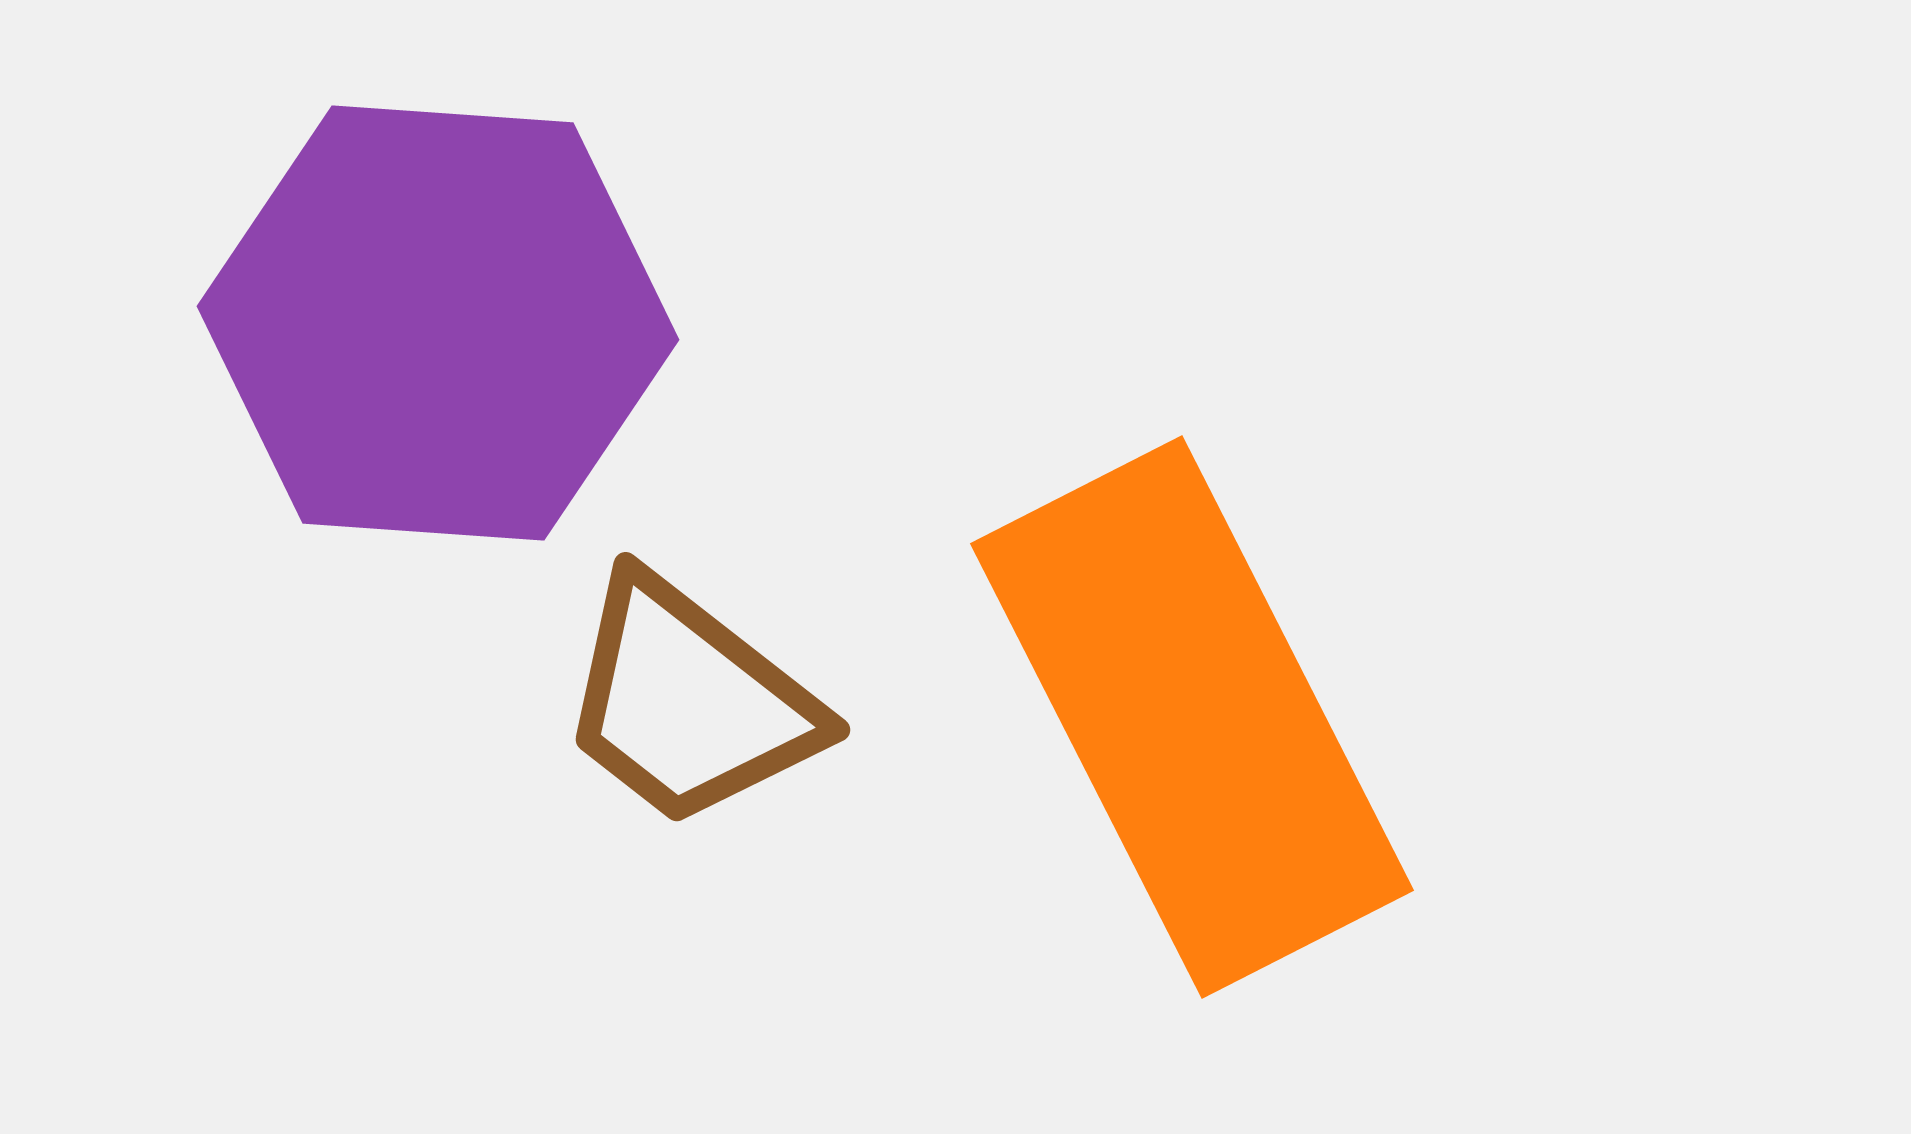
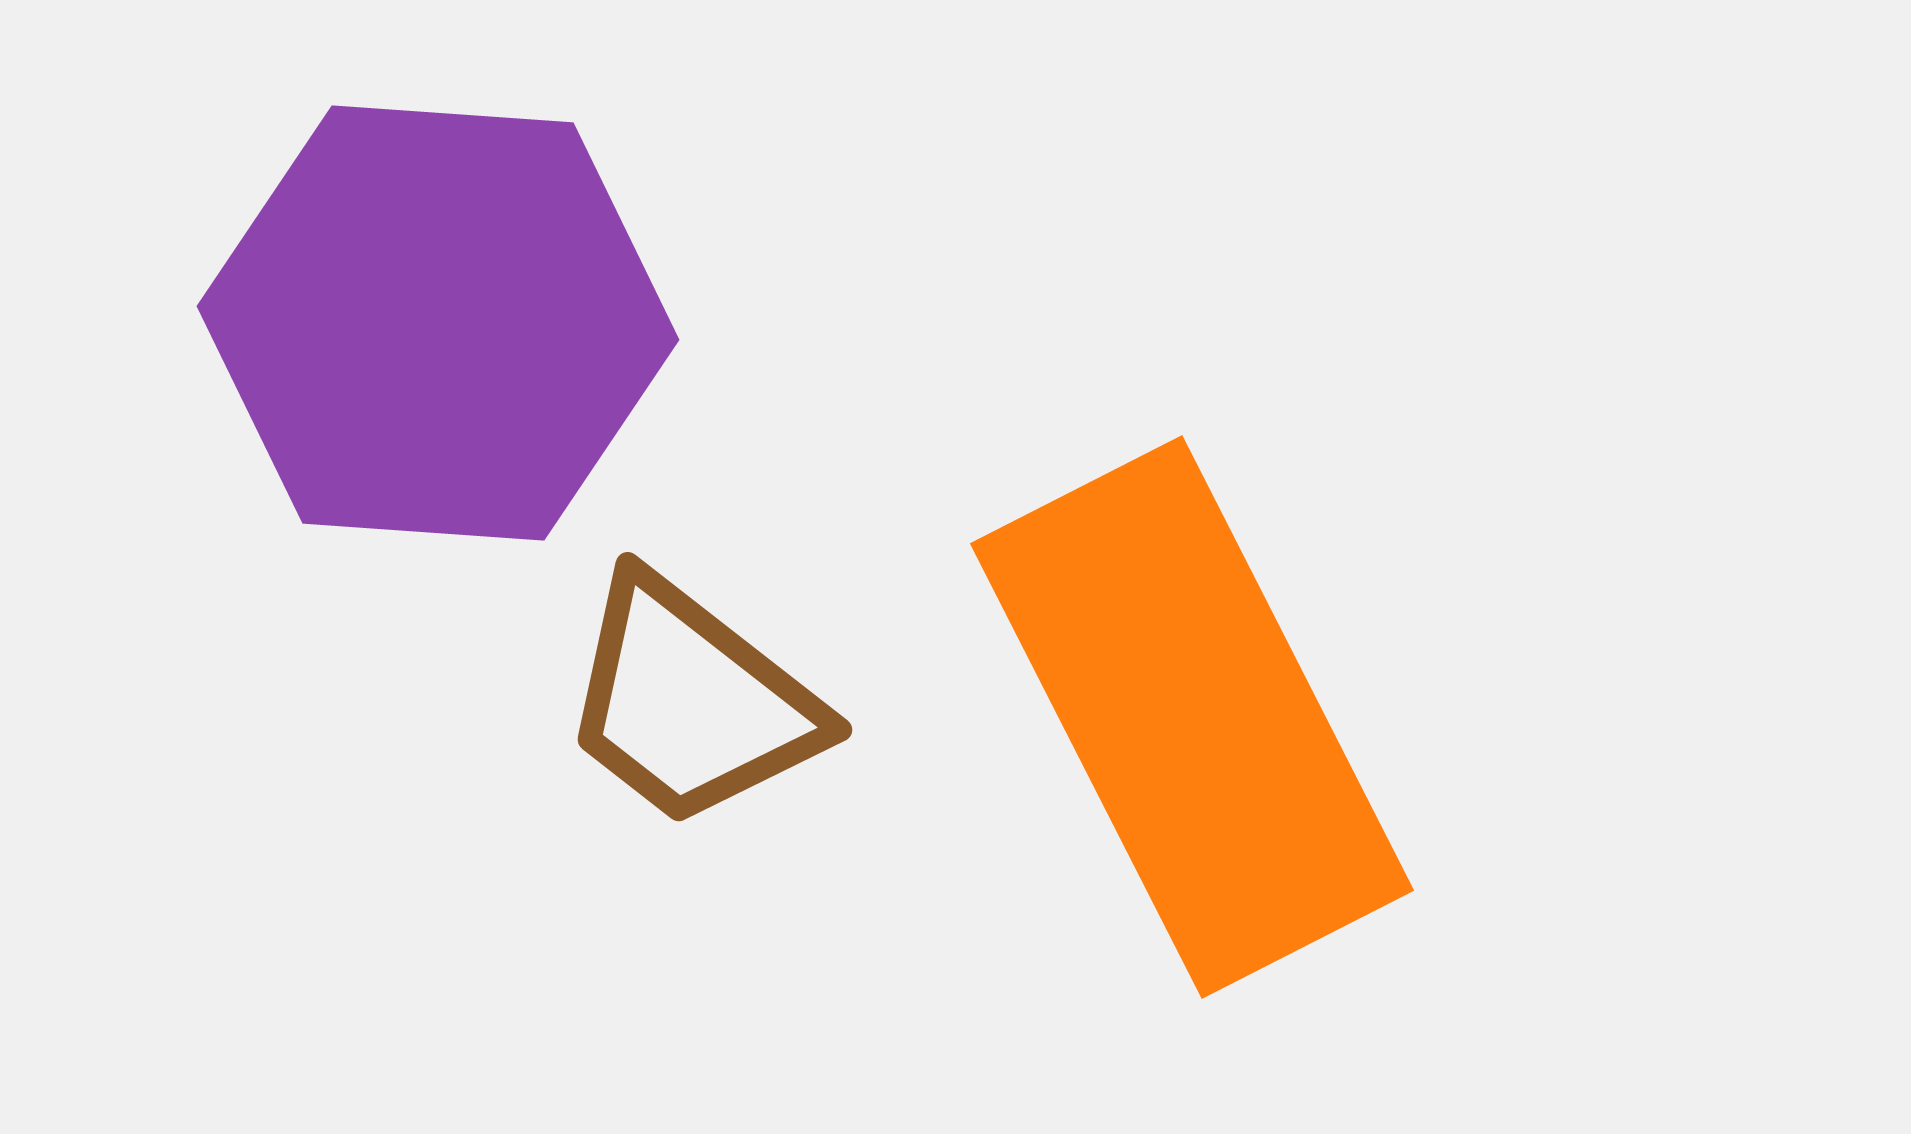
brown trapezoid: moved 2 px right
